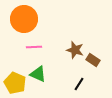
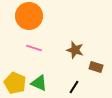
orange circle: moved 5 px right, 3 px up
pink line: moved 1 px down; rotated 21 degrees clockwise
brown rectangle: moved 3 px right, 7 px down; rotated 16 degrees counterclockwise
green triangle: moved 1 px right, 9 px down
black line: moved 5 px left, 3 px down
